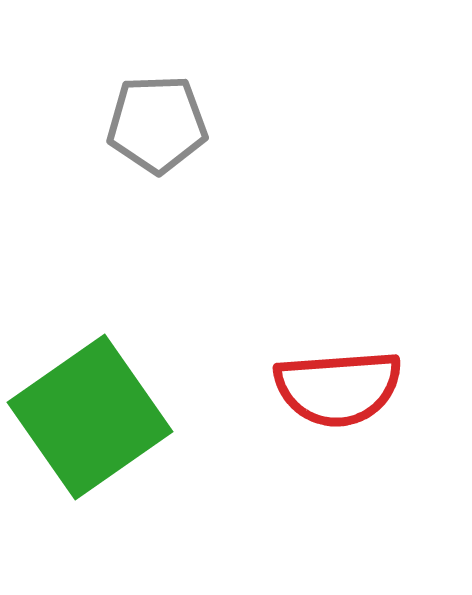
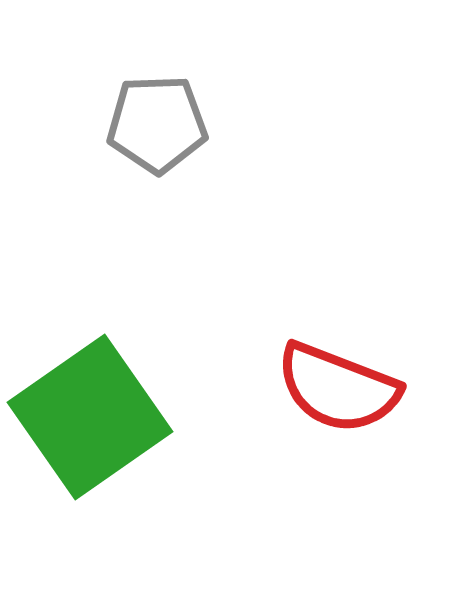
red semicircle: rotated 25 degrees clockwise
